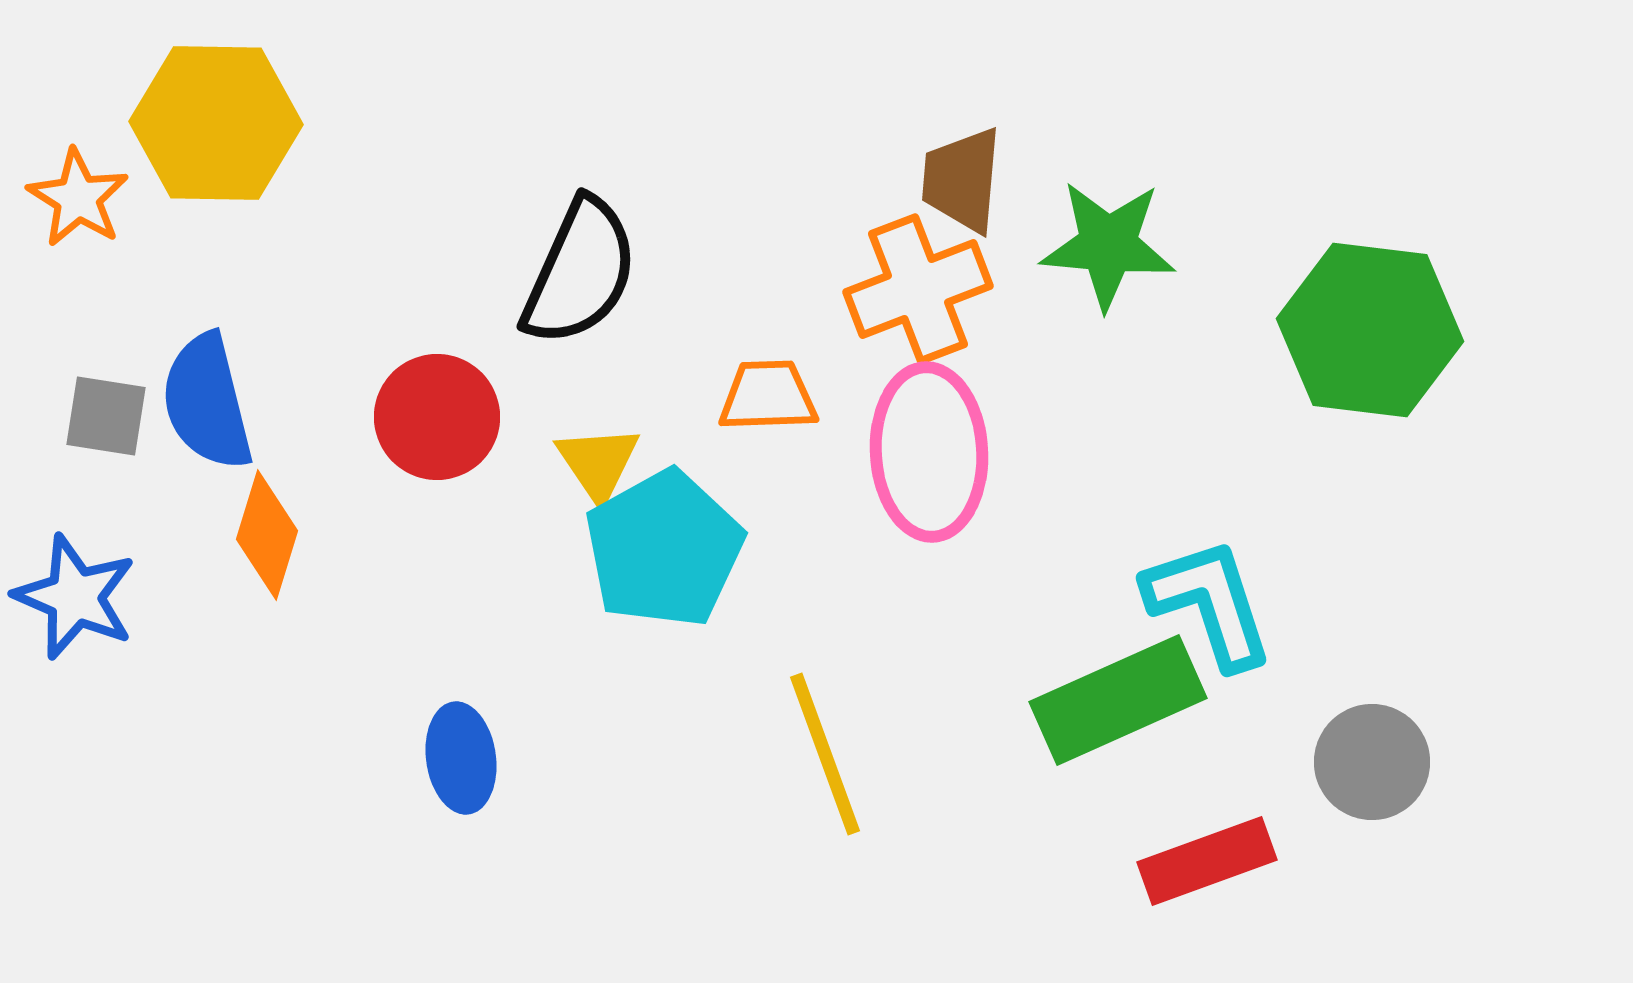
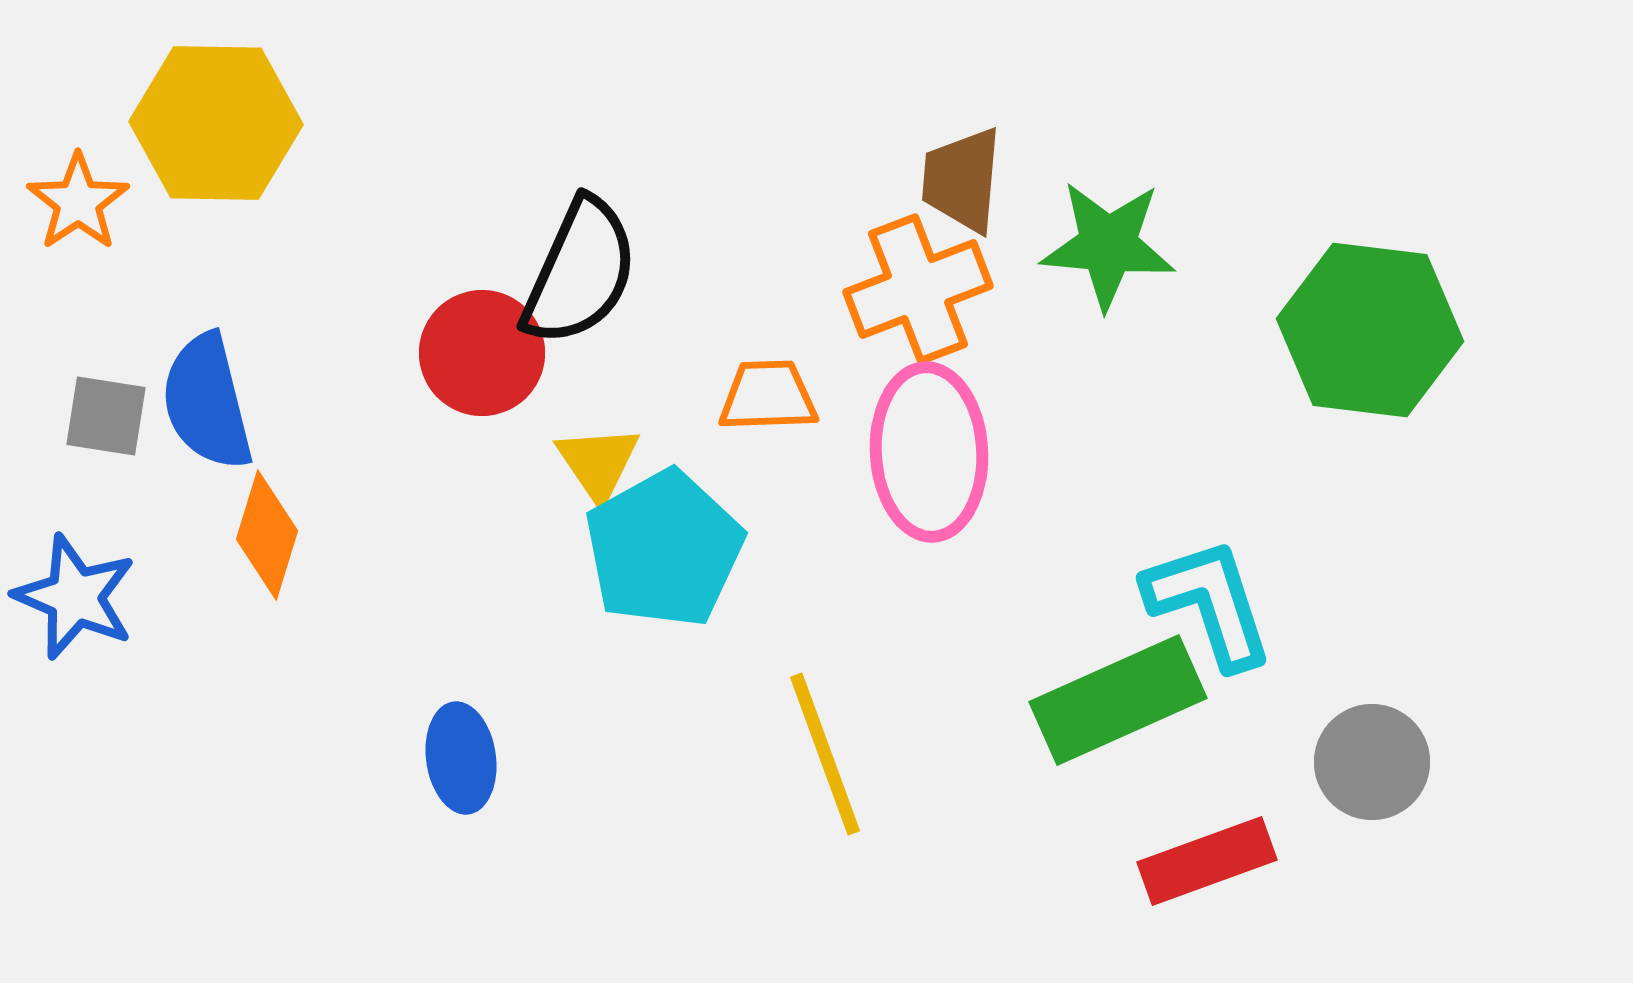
orange star: moved 4 px down; rotated 6 degrees clockwise
red circle: moved 45 px right, 64 px up
